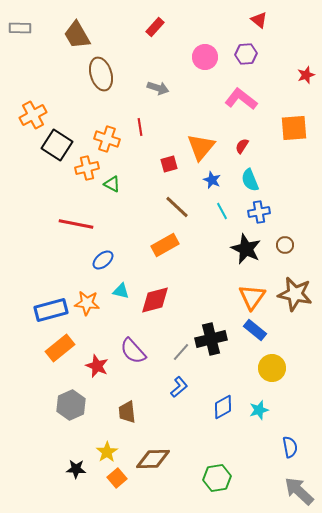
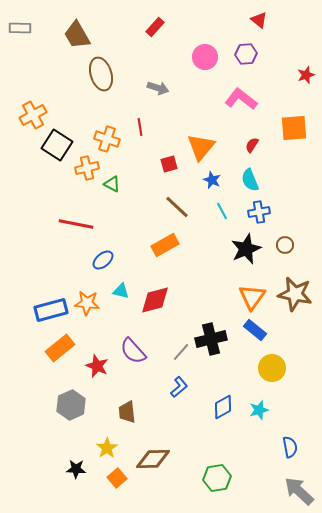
red semicircle at (242, 146): moved 10 px right, 1 px up
black star at (246, 249): rotated 24 degrees clockwise
yellow star at (107, 452): moved 4 px up
